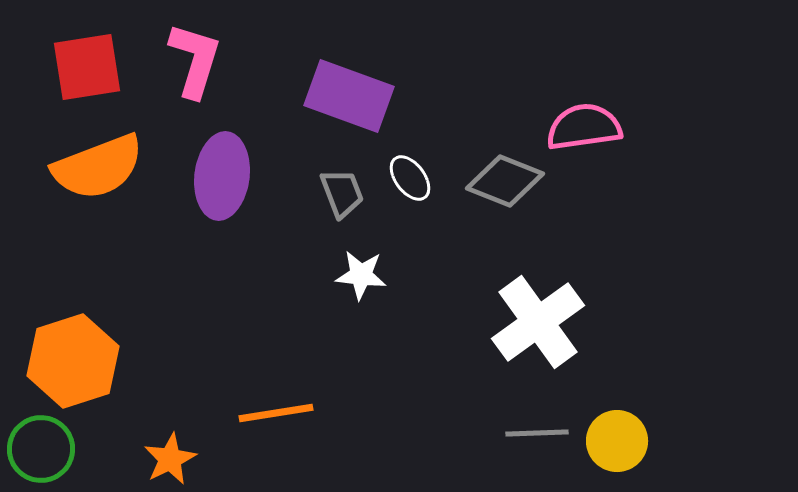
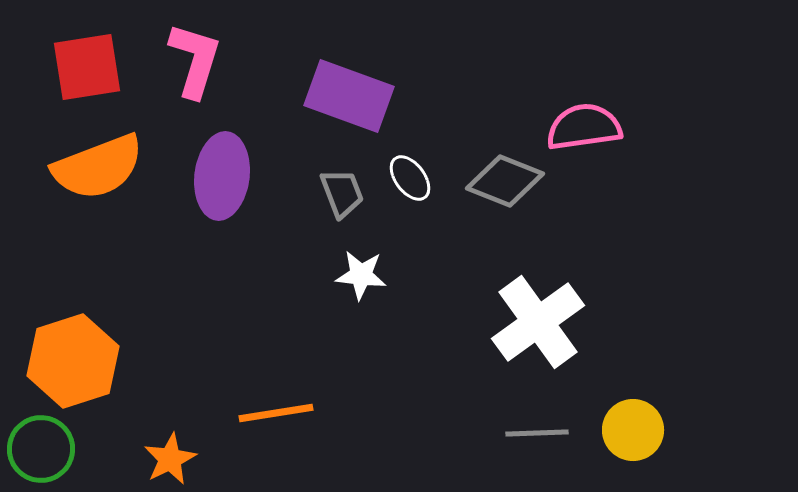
yellow circle: moved 16 px right, 11 px up
